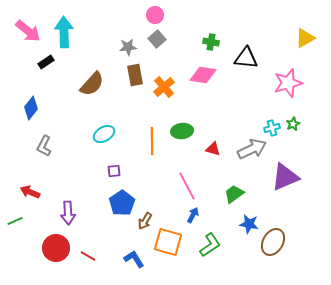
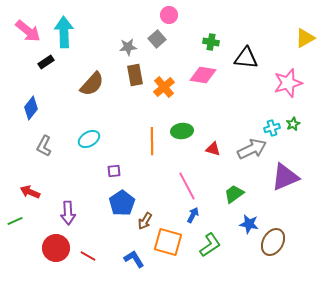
pink circle: moved 14 px right
cyan ellipse: moved 15 px left, 5 px down
